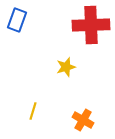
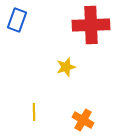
yellow line: moved 1 px right, 1 px down; rotated 18 degrees counterclockwise
